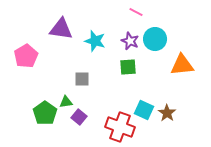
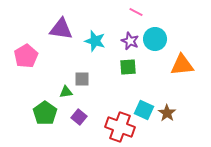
green triangle: moved 10 px up
